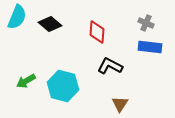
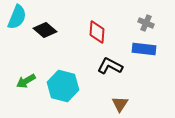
black diamond: moved 5 px left, 6 px down
blue rectangle: moved 6 px left, 2 px down
